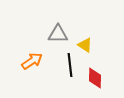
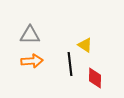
gray triangle: moved 28 px left, 1 px down
orange arrow: rotated 30 degrees clockwise
black line: moved 1 px up
